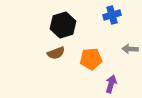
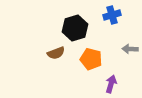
black hexagon: moved 12 px right, 3 px down
orange pentagon: rotated 20 degrees clockwise
